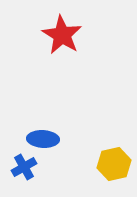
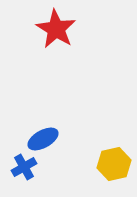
red star: moved 6 px left, 6 px up
blue ellipse: rotated 32 degrees counterclockwise
